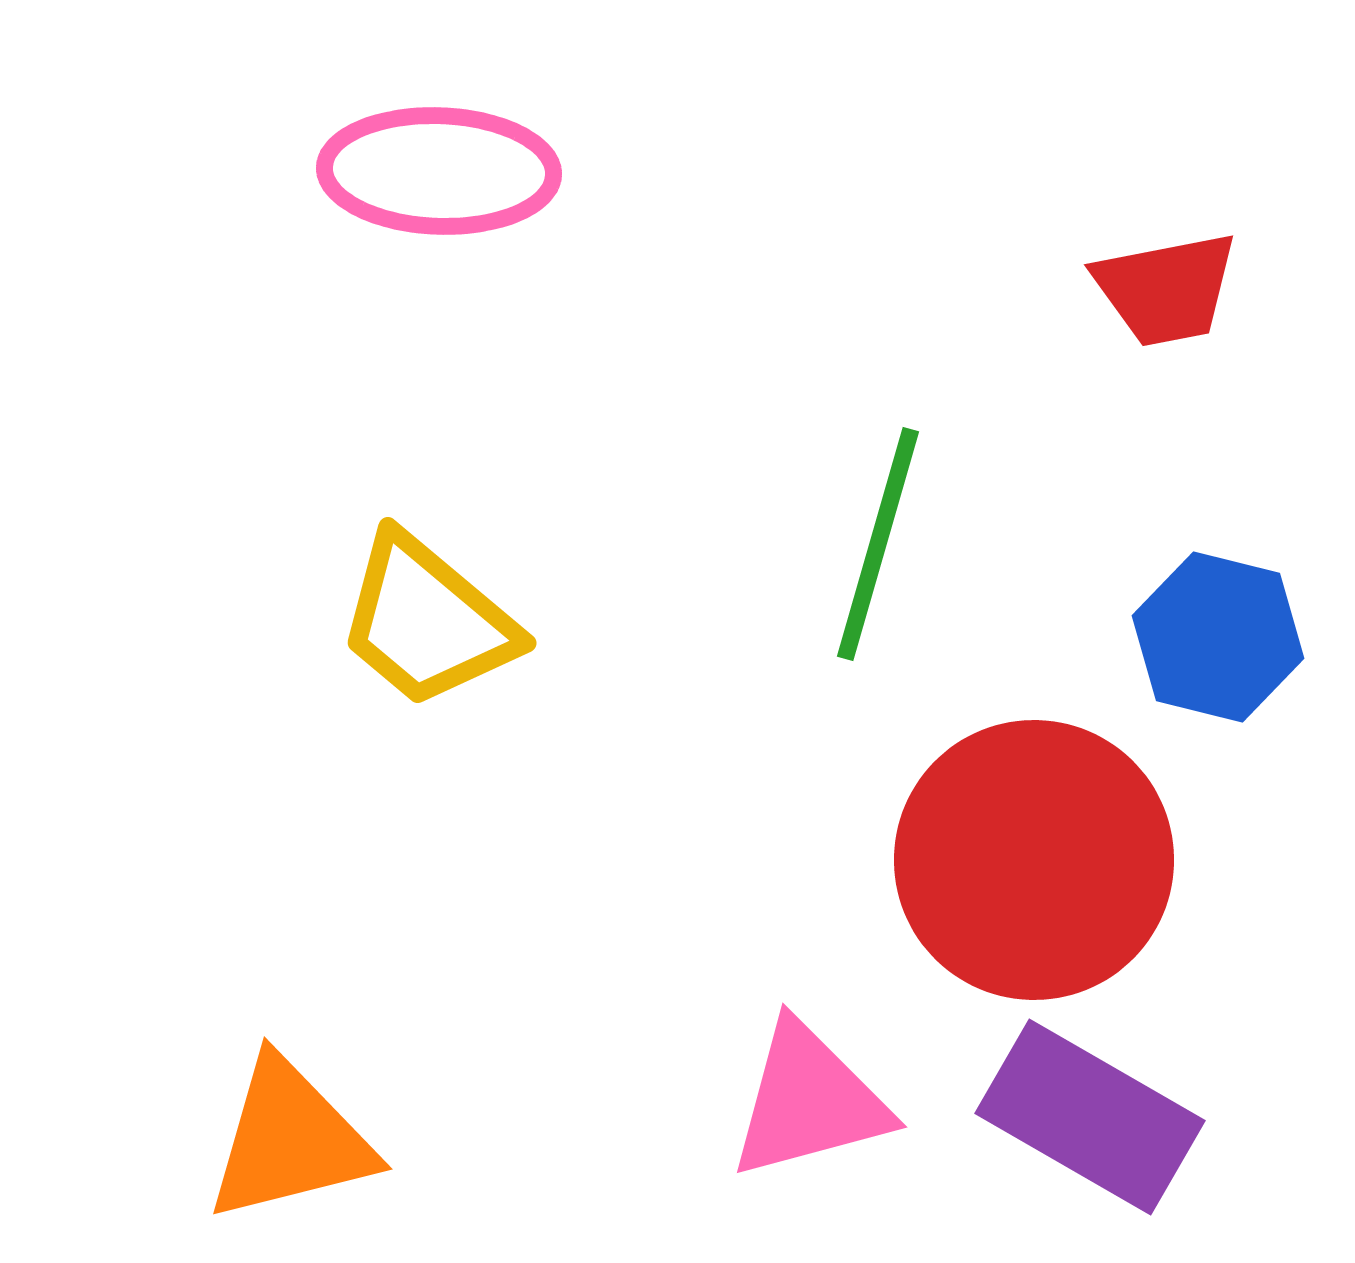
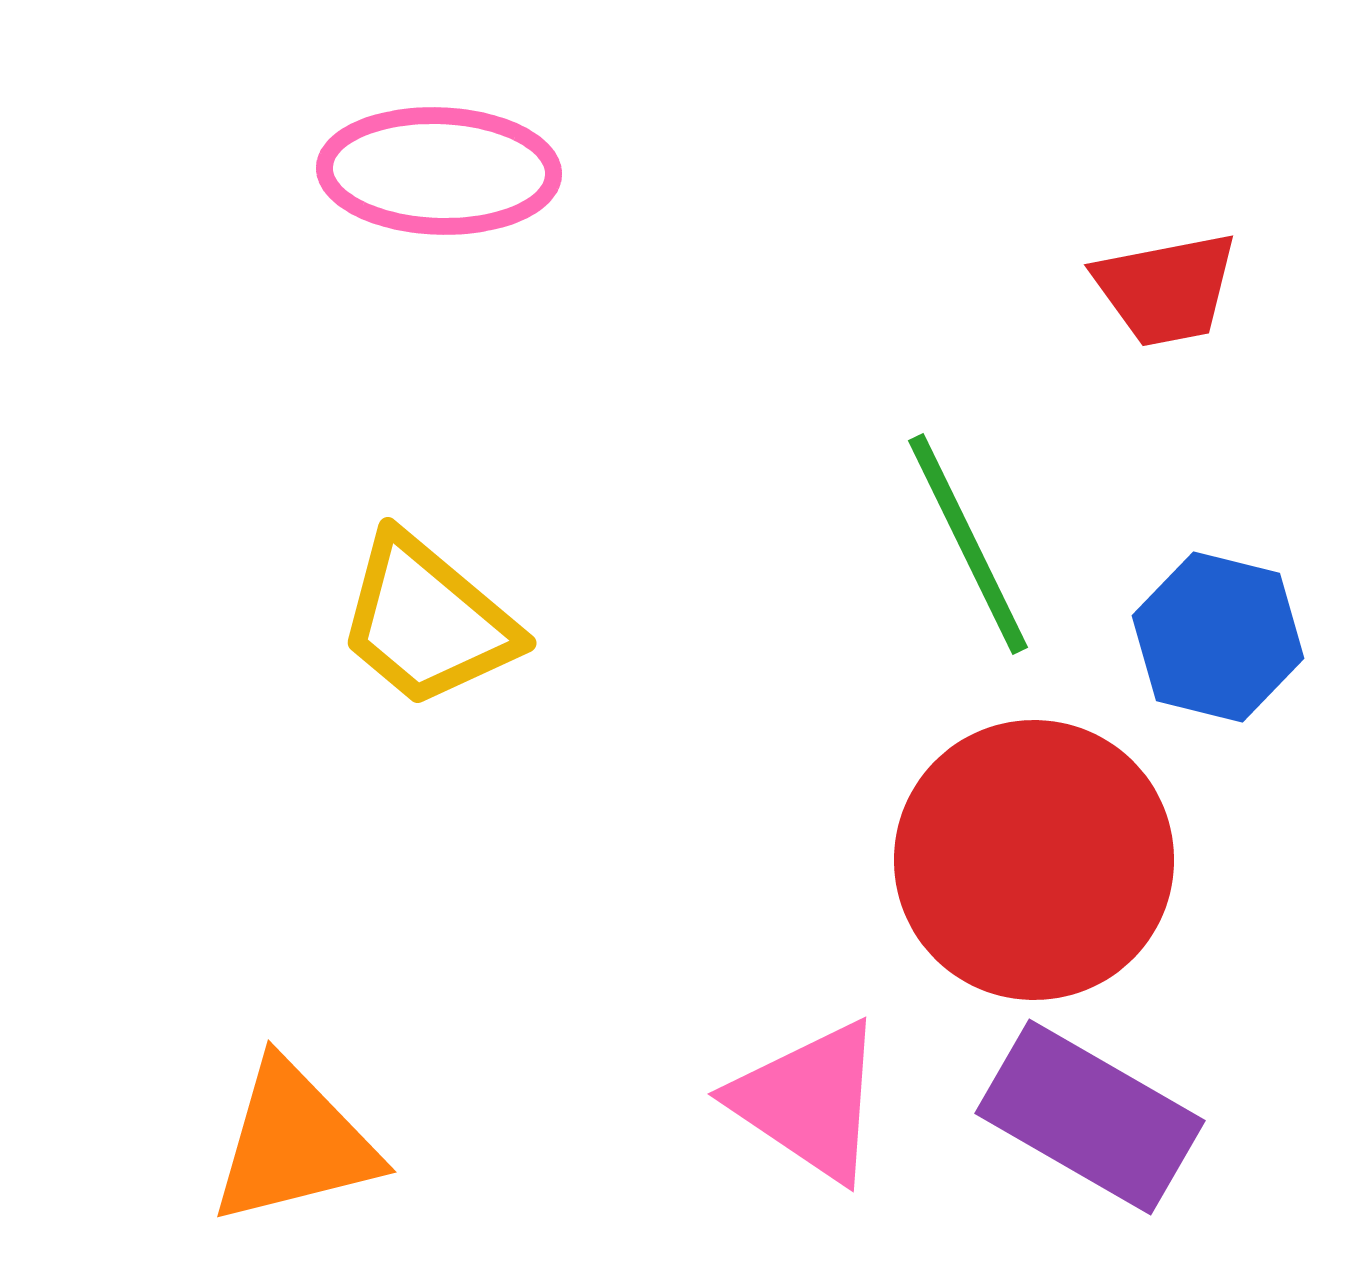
green line: moved 90 px right; rotated 42 degrees counterclockwise
pink triangle: rotated 49 degrees clockwise
orange triangle: moved 4 px right, 3 px down
